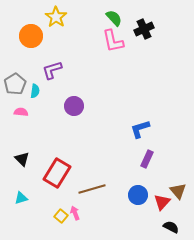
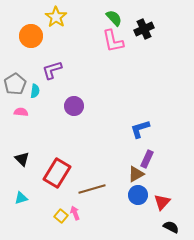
brown triangle: moved 42 px left, 17 px up; rotated 42 degrees clockwise
